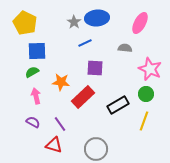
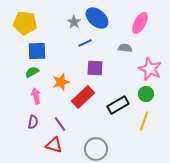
blue ellipse: rotated 45 degrees clockwise
yellow pentagon: rotated 20 degrees counterclockwise
orange star: rotated 24 degrees counterclockwise
purple semicircle: rotated 72 degrees clockwise
